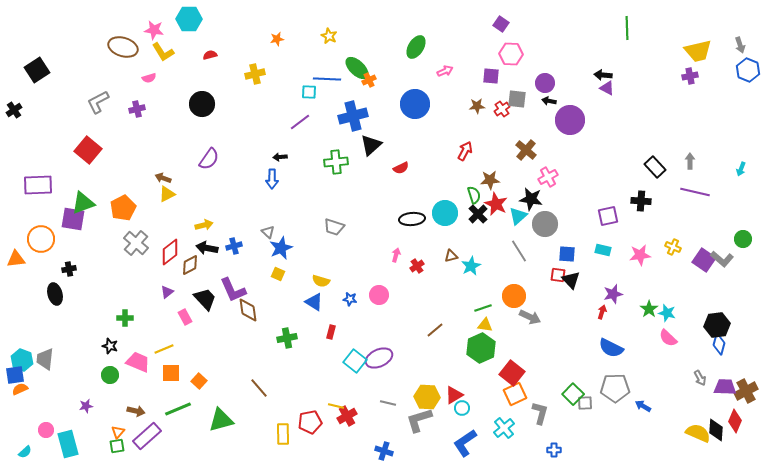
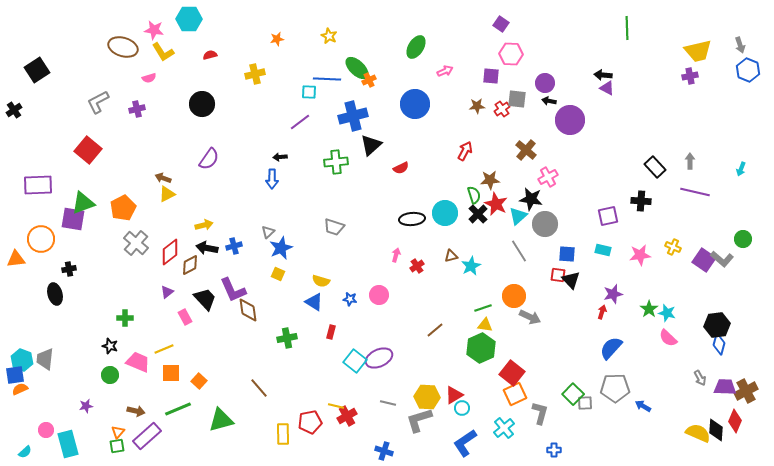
gray triangle at (268, 232): rotated 32 degrees clockwise
blue semicircle at (611, 348): rotated 105 degrees clockwise
